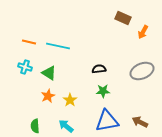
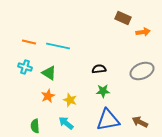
orange arrow: rotated 128 degrees counterclockwise
yellow star: rotated 16 degrees counterclockwise
blue triangle: moved 1 px right, 1 px up
cyan arrow: moved 3 px up
